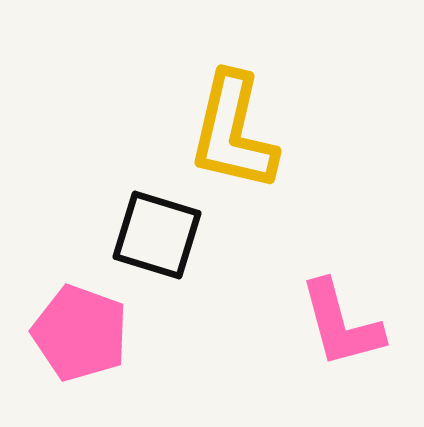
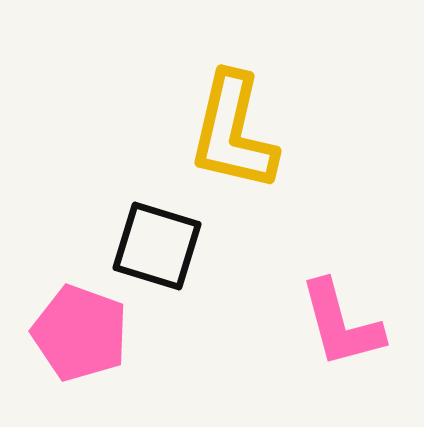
black square: moved 11 px down
